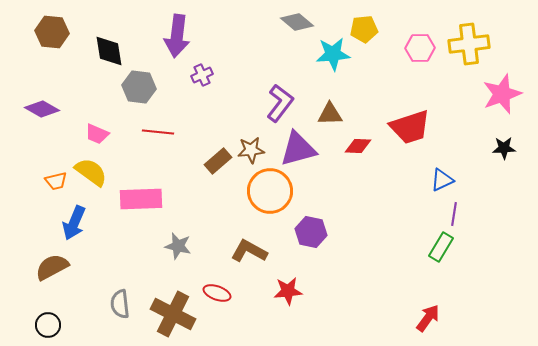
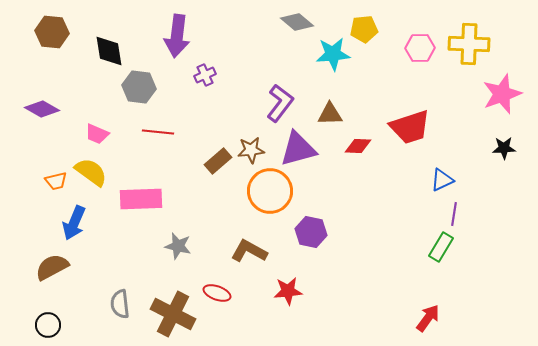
yellow cross: rotated 9 degrees clockwise
purple cross: moved 3 px right
